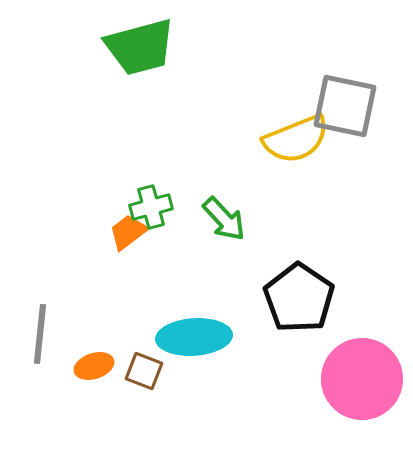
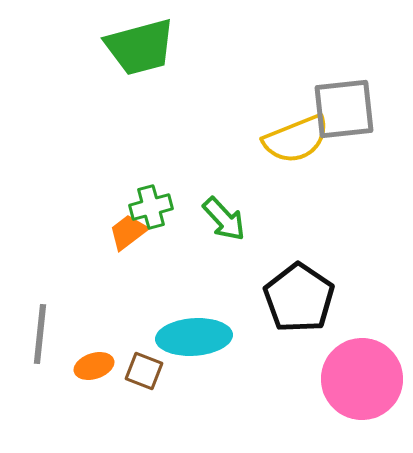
gray square: moved 1 px left, 3 px down; rotated 18 degrees counterclockwise
